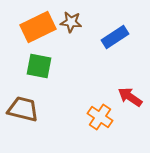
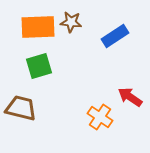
orange rectangle: rotated 24 degrees clockwise
blue rectangle: moved 1 px up
green square: rotated 28 degrees counterclockwise
brown trapezoid: moved 2 px left, 1 px up
